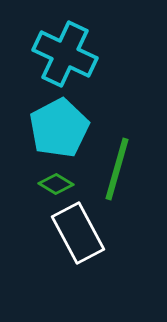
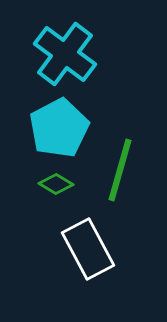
cyan cross: rotated 12 degrees clockwise
green line: moved 3 px right, 1 px down
white rectangle: moved 10 px right, 16 px down
